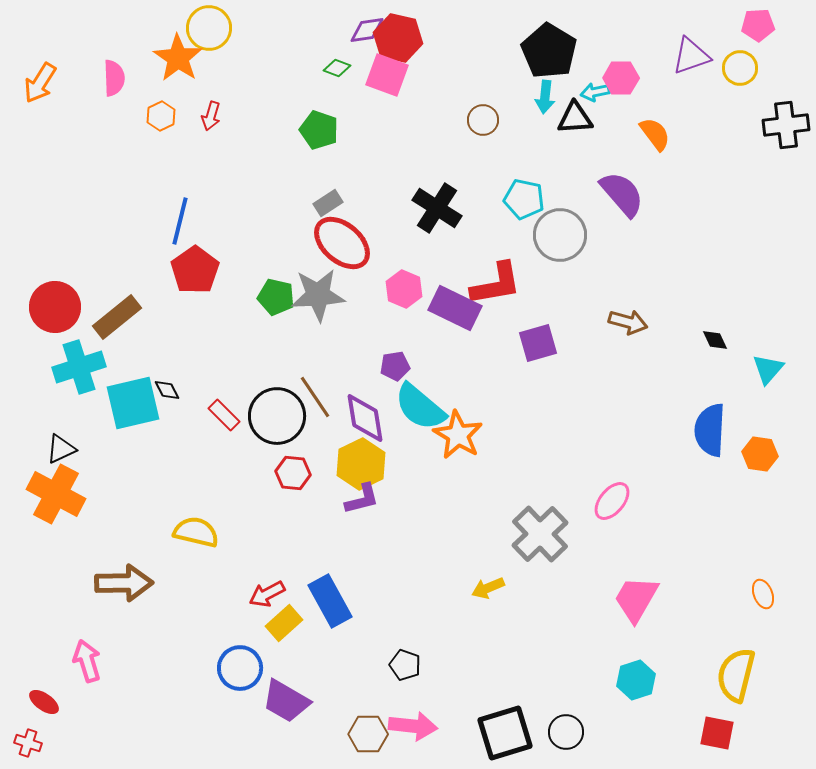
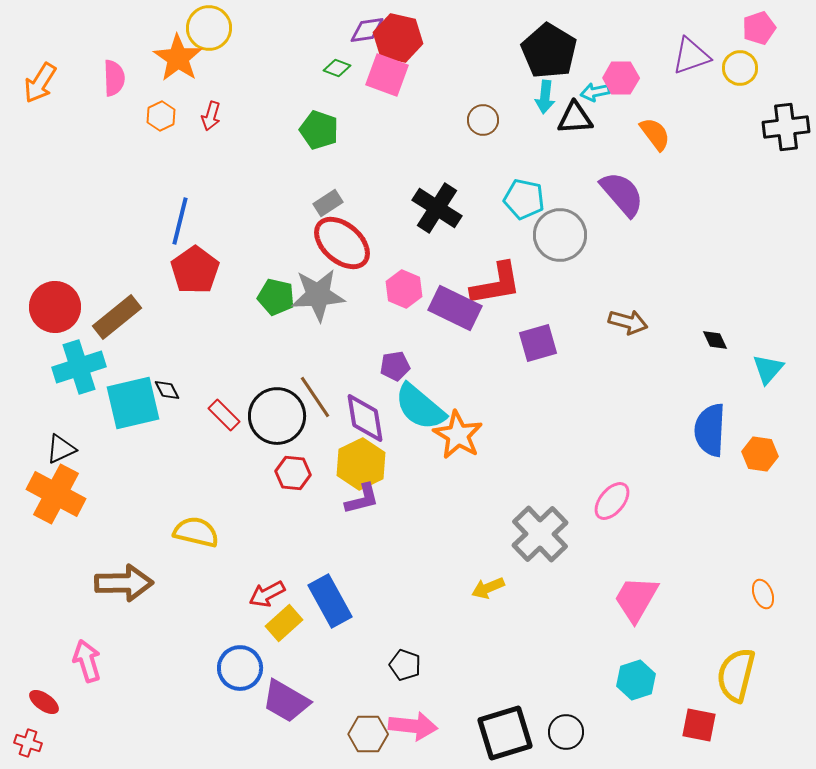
pink pentagon at (758, 25): moved 1 px right, 3 px down; rotated 16 degrees counterclockwise
black cross at (786, 125): moved 2 px down
red square at (717, 733): moved 18 px left, 8 px up
